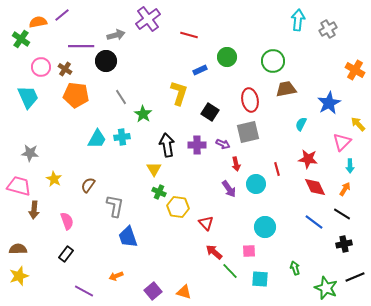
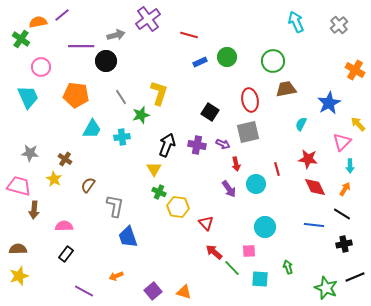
cyan arrow at (298, 20): moved 2 px left, 2 px down; rotated 30 degrees counterclockwise
gray cross at (328, 29): moved 11 px right, 4 px up; rotated 12 degrees counterclockwise
brown cross at (65, 69): moved 90 px down
blue rectangle at (200, 70): moved 8 px up
yellow L-shape at (179, 93): moved 20 px left
green star at (143, 114): moved 2 px left, 1 px down; rotated 24 degrees clockwise
cyan trapezoid at (97, 139): moved 5 px left, 10 px up
black arrow at (167, 145): rotated 30 degrees clockwise
purple cross at (197, 145): rotated 12 degrees clockwise
pink semicircle at (67, 221): moved 3 px left, 5 px down; rotated 72 degrees counterclockwise
blue line at (314, 222): moved 3 px down; rotated 30 degrees counterclockwise
green arrow at (295, 268): moved 7 px left, 1 px up
green line at (230, 271): moved 2 px right, 3 px up
